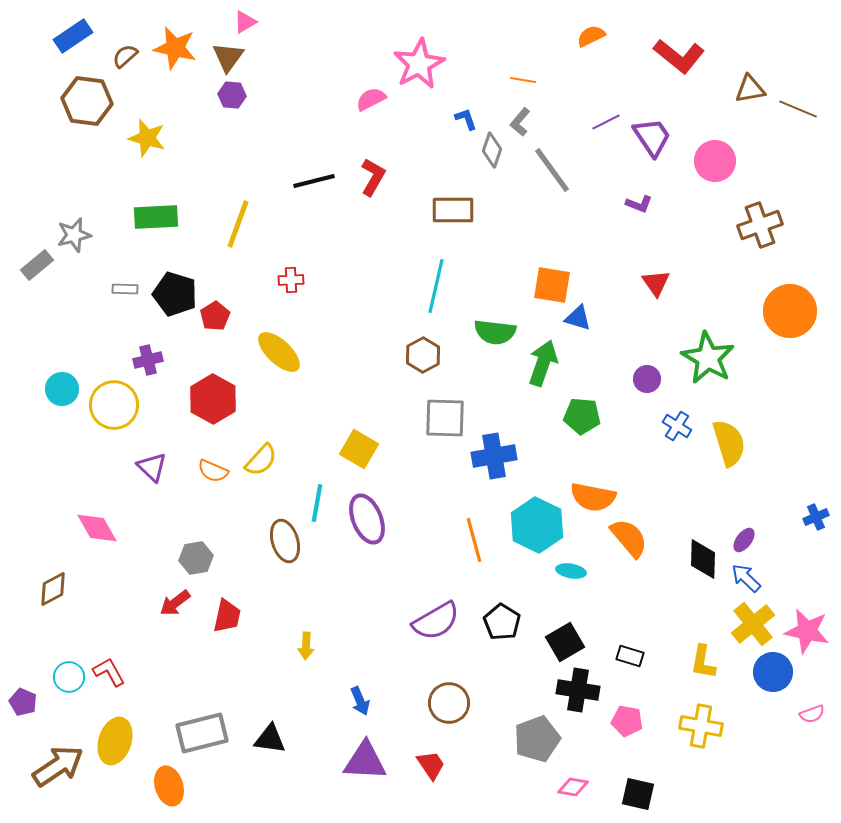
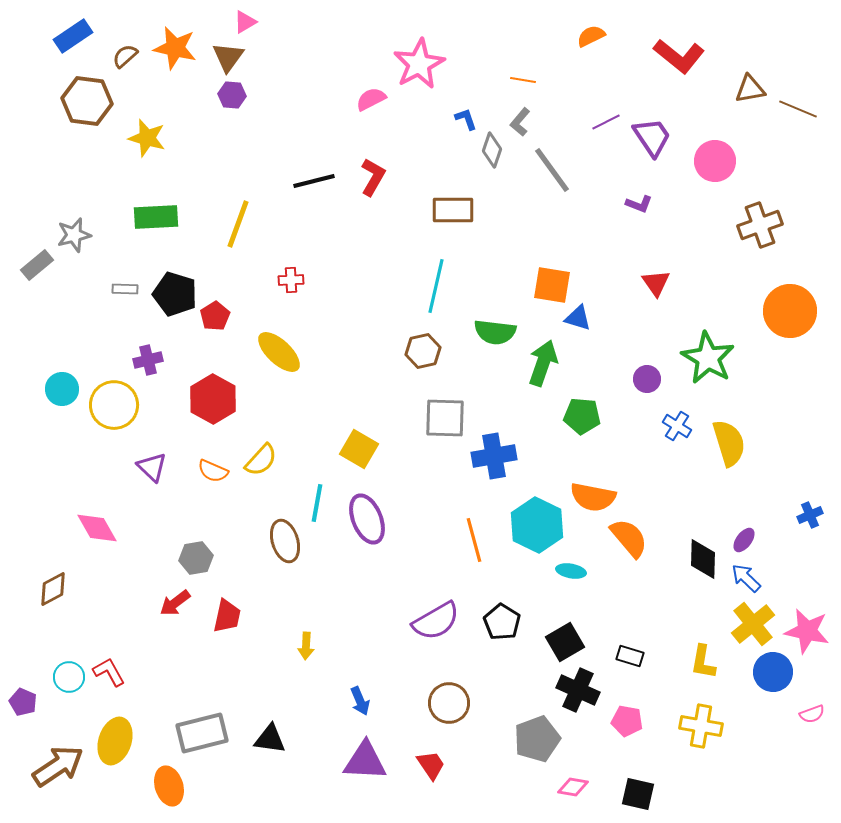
brown hexagon at (423, 355): moved 4 px up; rotated 16 degrees clockwise
blue cross at (816, 517): moved 6 px left, 2 px up
black cross at (578, 690): rotated 15 degrees clockwise
